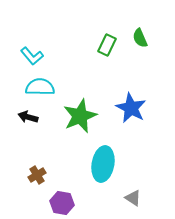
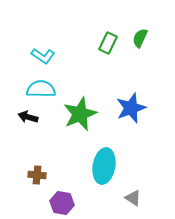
green semicircle: rotated 48 degrees clockwise
green rectangle: moved 1 px right, 2 px up
cyan L-shape: moved 11 px right; rotated 15 degrees counterclockwise
cyan semicircle: moved 1 px right, 2 px down
blue star: rotated 24 degrees clockwise
green star: moved 2 px up
cyan ellipse: moved 1 px right, 2 px down
brown cross: rotated 36 degrees clockwise
